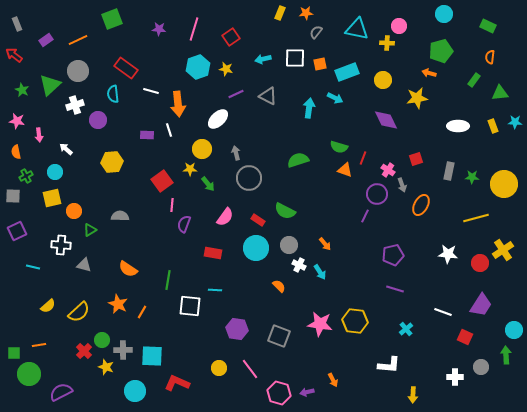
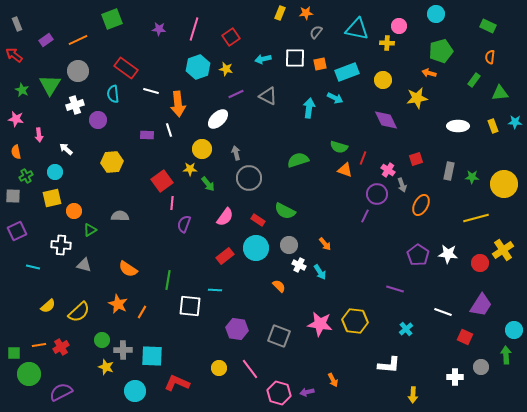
cyan circle at (444, 14): moved 8 px left
green triangle at (50, 85): rotated 15 degrees counterclockwise
pink star at (17, 121): moved 1 px left, 2 px up
pink line at (172, 205): moved 2 px up
red rectangle at (213, 253): moved 12 px right, 3 px down; rotated 48 degrees counterclockwise
purple pentagon at (393, 255): moved 25 px right; rotated 25 degrees counterclockwise
red cross at (84, 351): moved 23 px left, 4 px up; rotated 14 degrees clockwise
